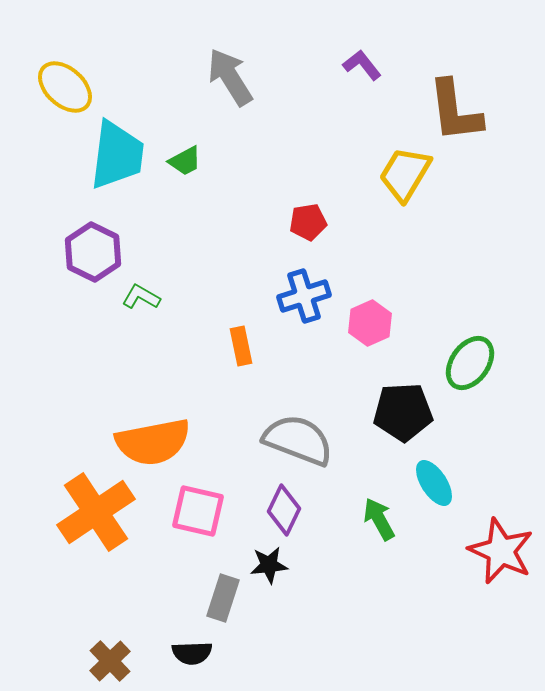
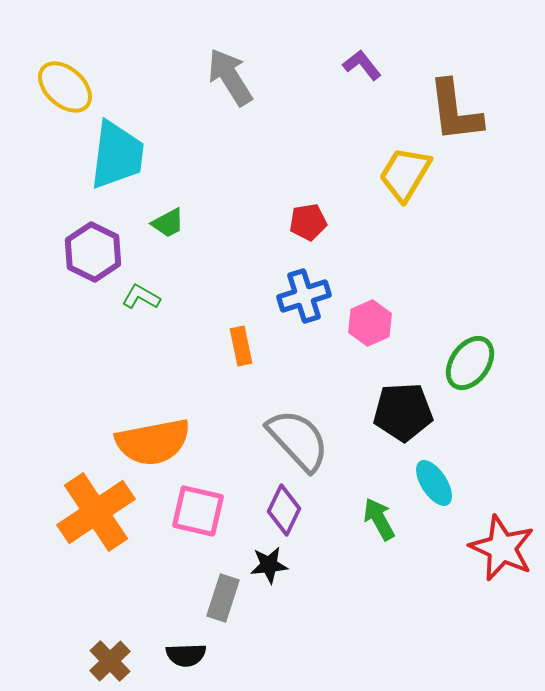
green trapezoid: moved 17 px left, 62 px down
gray semicircle: rotated 26 degrees clockwise
red star: moved 1 px right, 3 px up
black semicircle: moved 6 px left, 2 px down
